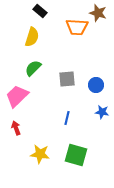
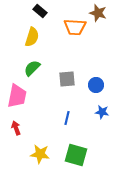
orange trapezoid: moved 2 px left
green semicircle: moved 1 px left
pink trapezoid: rotated 145 degrees clockwise
